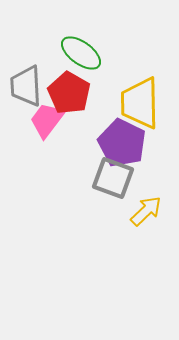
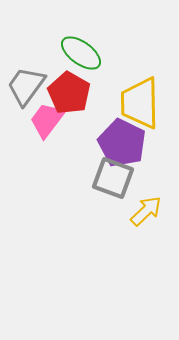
gray trapezoid: rotated 39 degrees clockwise
